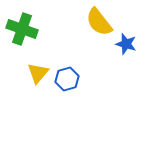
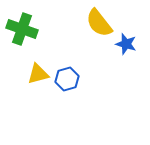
yellow semicircle: moved 1 px down
yellow triangle: moved 1 px down; rotated 35 degrees clockwise
